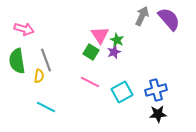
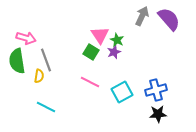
pink arrow: moved 2 px right, 9 px down
